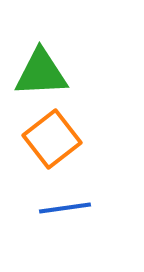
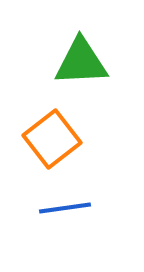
green triangle: moved 40 px right, 11 px up
